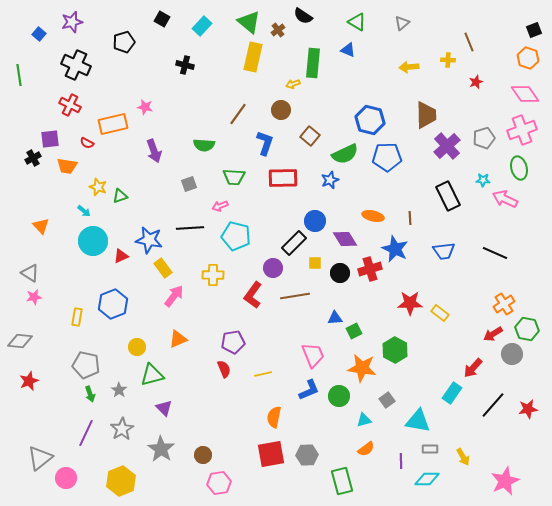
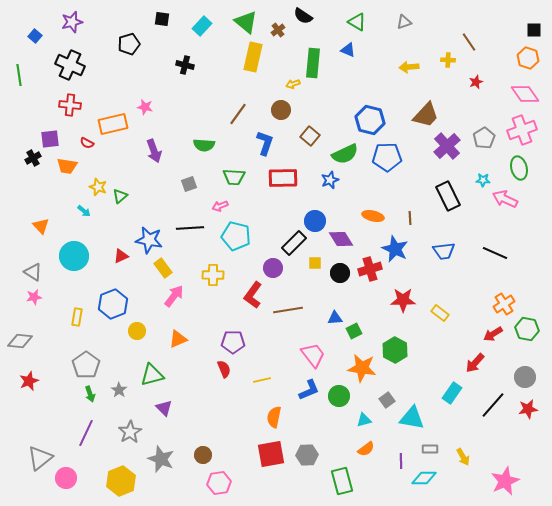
black square at (162, 19): rotated 21 degrees counterclockwise
green triangle at (249, 22): moved 3 px left
gray triangle at (402, 23): moved 2 px right, 1 px up; rotated 21 degrees clockwise
black square at (534, 30): rotated 21 degrees clockwise
blue square at (39, 34): moved 4 px left, 2 px down
black pentagon at (124, 42): moved 5 px right, 2 px down
brown line at (469, 42): rotated 12 degrees counterclockwise
black cross at (76, 65): moved 6 px left
red cross at (70, 105): rotated 20 degrees counterclockwise
brown trapezoid at (426, 115): rotated 44 degrees clockwise
gray pentagon at (484, 138): rotated 15 degrees counterclockwise
green triangle at (120, 196): rotated 21 degrees counterclockwise
purple diamond at (345, 239): moved 4 px left
cyan circle at (93, 241): moved 19 px left, 15 px down
gray triangle at (30, 273): moved 3 px right, 1 px up
brown line at (295, 296): moved 7 px left, 14 px down
red star at (410, 303): moved 7 px left, 3 px up
purple pentagon at (233, 342): rotated 10 degrees clockwise
yellow circle at (137, 347): moved 16 px up
gray circle at (512, 354): moved 13 px right, 23 px down
pink trapezoid at (313, 355): rotated 16 degrees counterclockwise
gray pentagon at (86, 365): rotated 24 degrees clockwise
red arrow at (473, 368): moved 2 px right, 5 px up
yellow line at (263, 374): moved 1 px left, 6 px down
cyan triangle at (418, 421): moved 6 px left, 3 px up
gray star at (122, 429): moved 8 px right, 3 px down
gray star at (161, 449): moved 10 px down; rotated 12 degrees counterclockwise
cyan diamond at (427, 479): moved 3 px left, 1 px up
